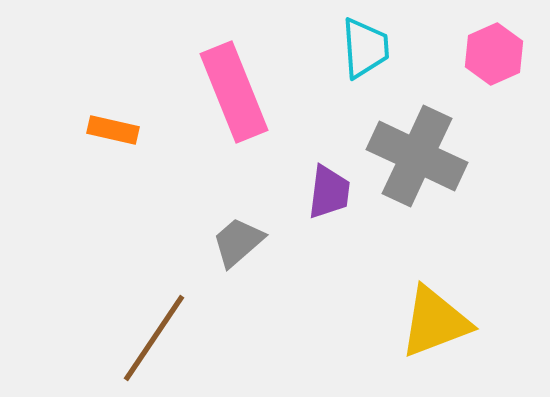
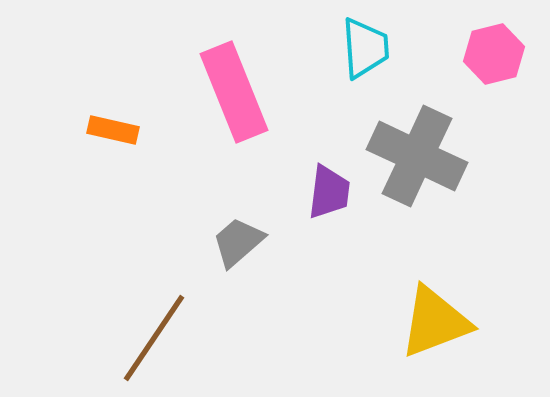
pink hexagon: rotated 10 degrees clockwise
